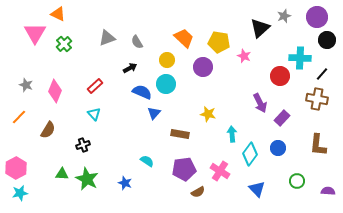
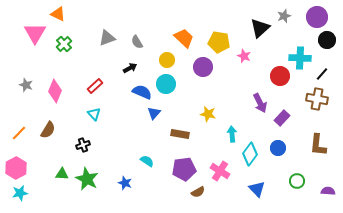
orange line at (19, 117): moved 16 px down
